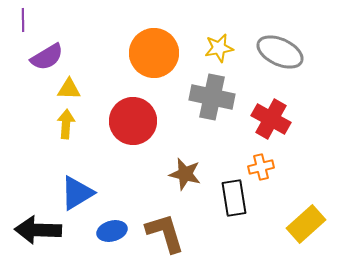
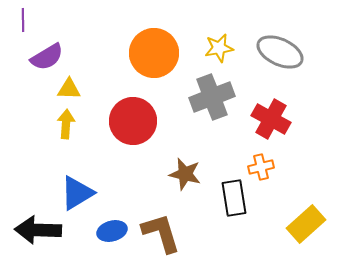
gray cross: rotated 33 degrees counterclockwise
brown L-shape: moved 4 px left
